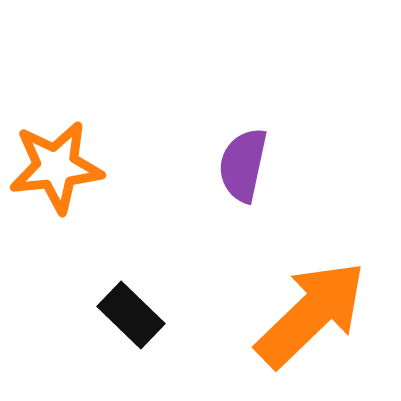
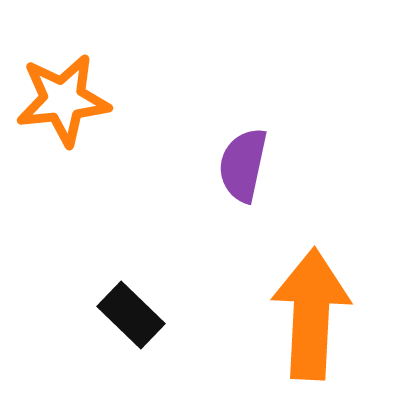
orange star: moved 7 px right, 67 px up
orange arrow: rotated 43 degrees counterclockwise
